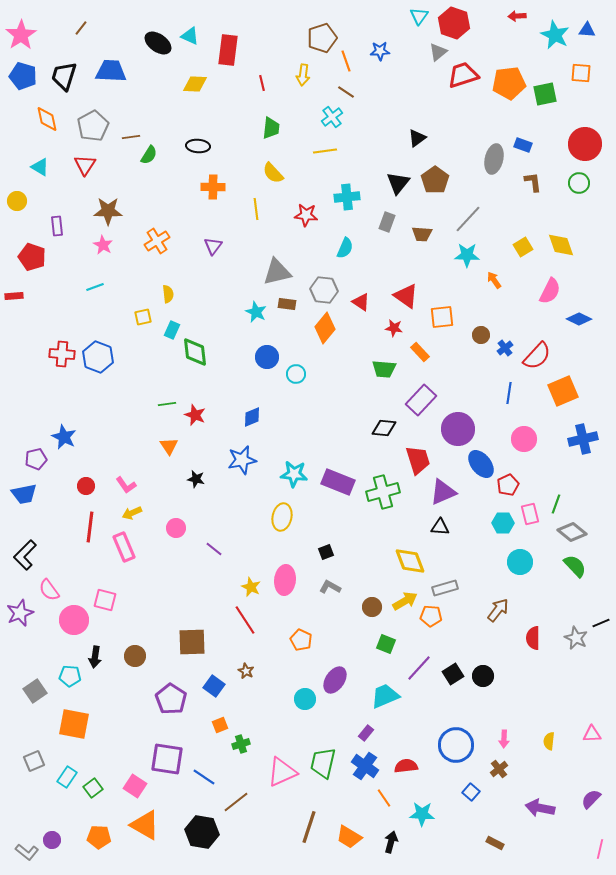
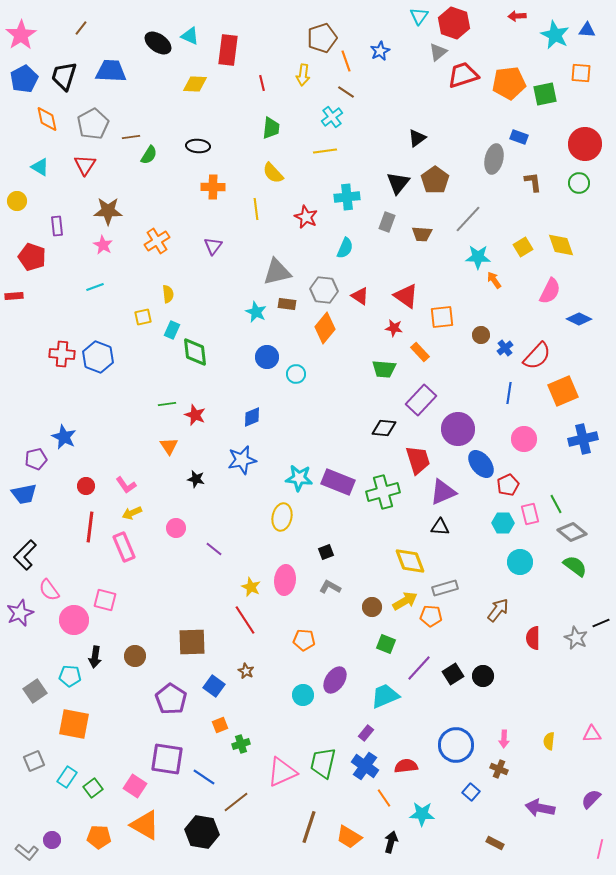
blue star at (380, 51): rotated 24 degrees counterclockwise
blue pentagon at (23, 76): moved 1 px right, 3 px down; rotated 28 degrees clockwise
gray pentagon at (93, 126): moved 2 px up
blue rectangle at (523, 145): moved 4 px left, 8 px up
red star at (306, 215): moved 2 px down; rotated 20 degrees clockwise
cyan star at (467, 255): moved 11 px right, 2 px down
red triangle at (361, 302): moved 1 px left, 6 px up
cyan star at (294, 474): moved 5 px right, 4 px down
green line at (556, 504): rotated 48 degrees counterclockwise
green semicircle at (575, 566): rotated 10 degrees counterclockwise
orange pentagon at (301, 640): moved 3 px right; rotated 20 degrees counterclockwise
cyan circle at (305, 699): moved 2 px left, 4 px up
brown cross at (499, 769): rotated 30 degrees counterclockwise
